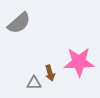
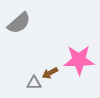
pink star: moved 2 px up
brown arrow: rotated 77 degrees clockwise
